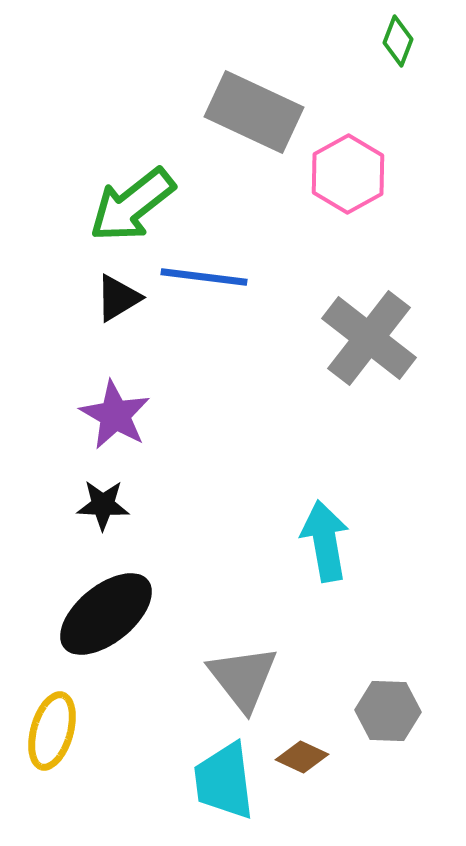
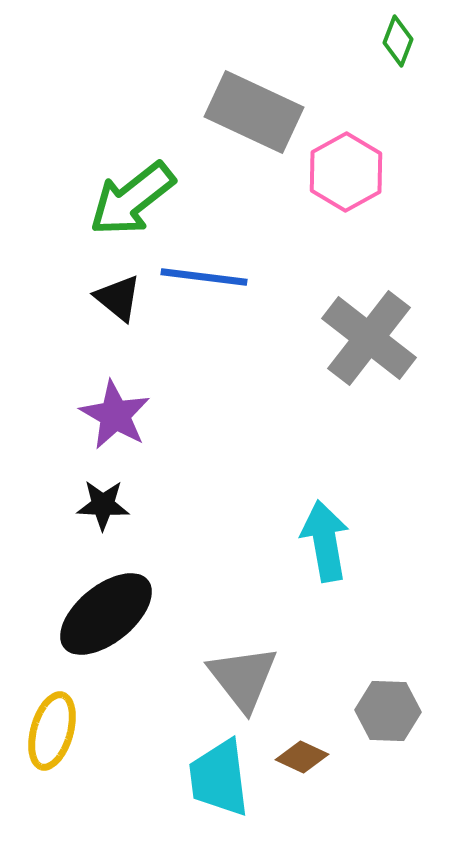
pink hexagon: moved 2 px left, 2 px up
green arrow: moved 6 px up
black triangle: rotated 50 degrees counterclockwise
cyan trapezoid: moved 5 px left, 3 px up
